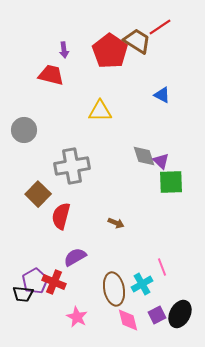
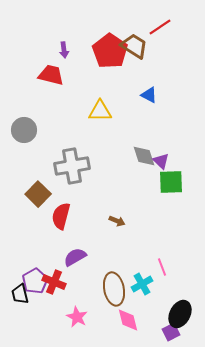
brown trapezoid: moved 3 px left, 5 px down
blue triangle: moved 13 px left
brown arrow: moved 1 px right, 2 px up
black trapezoid: moved 3 px left; rotated 70 degrees clockwise
purple square: moved 14 px right, 17 px down
